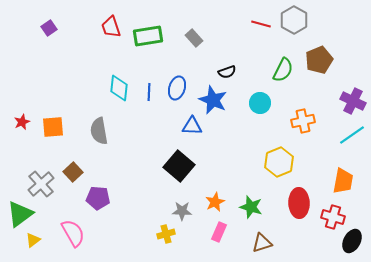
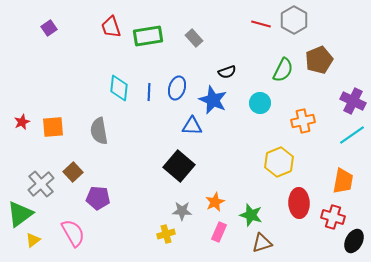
green star: moved 8 px down
black ellipse: moved 2 px right
